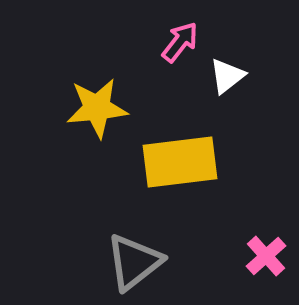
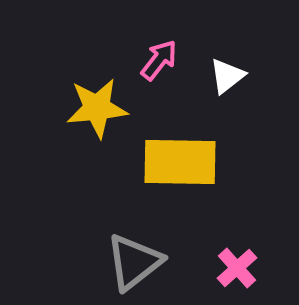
pink arrow: moved 21 px left, 18 px down
yellow rectangle: rotated 8 degrees clockwise
pink cross: moved 29 px left, 12 px down
